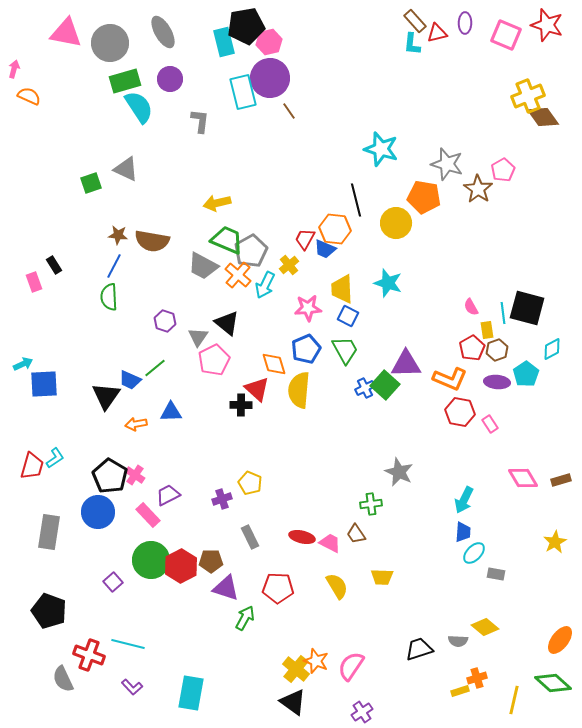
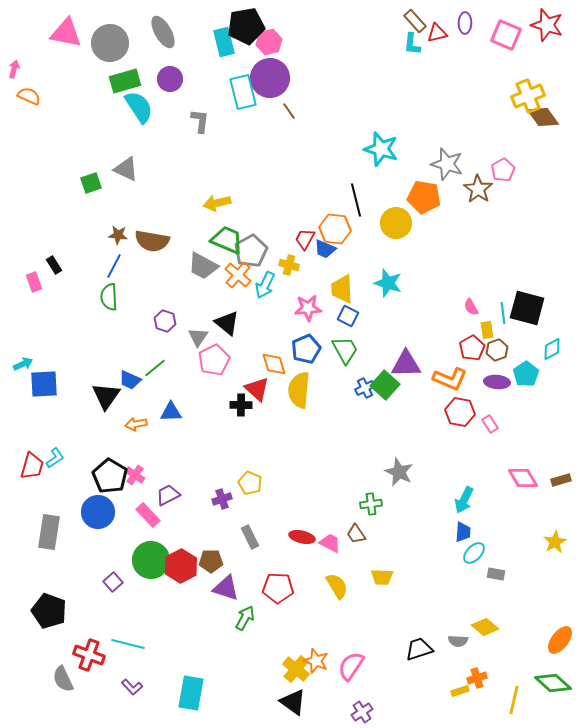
yellow cross at (289, 265): rotated 36 degrees counterclockwise
